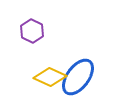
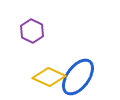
yellow diamond: moved 1 px left
